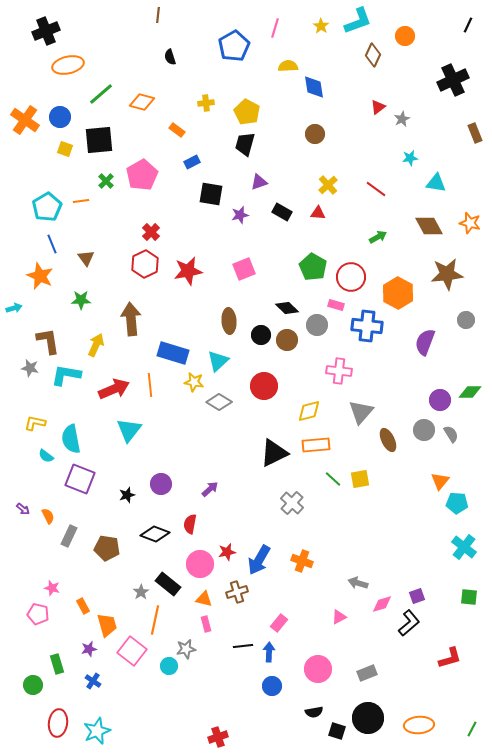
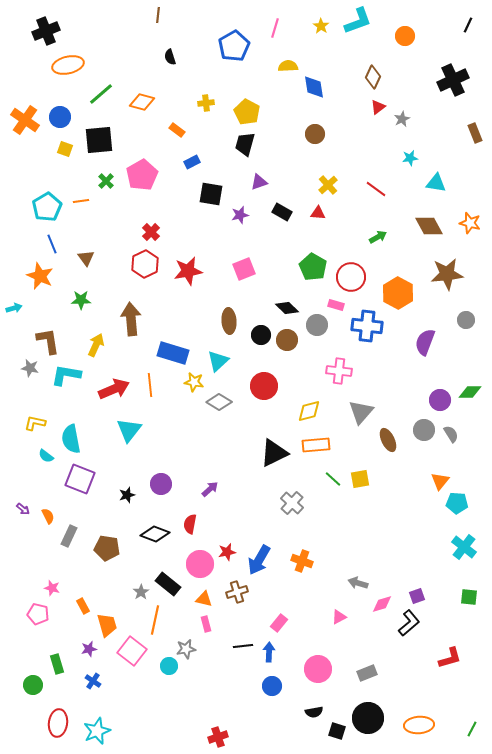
brown diamond at (373, 55): moved 22 px down
